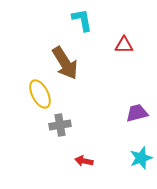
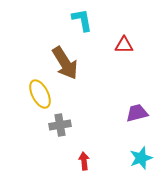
red arrow: rotated 72 degrees clockwise
